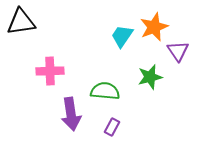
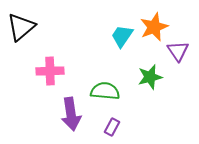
black triangle: moved 5 px down; rotated 32 degrees counterclockwise
